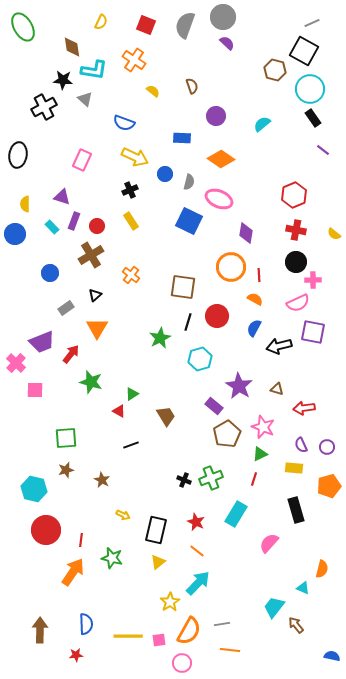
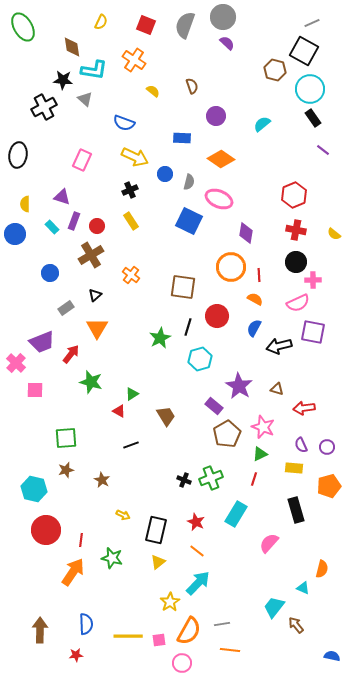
black line at (188, 322): moved 5 px down
